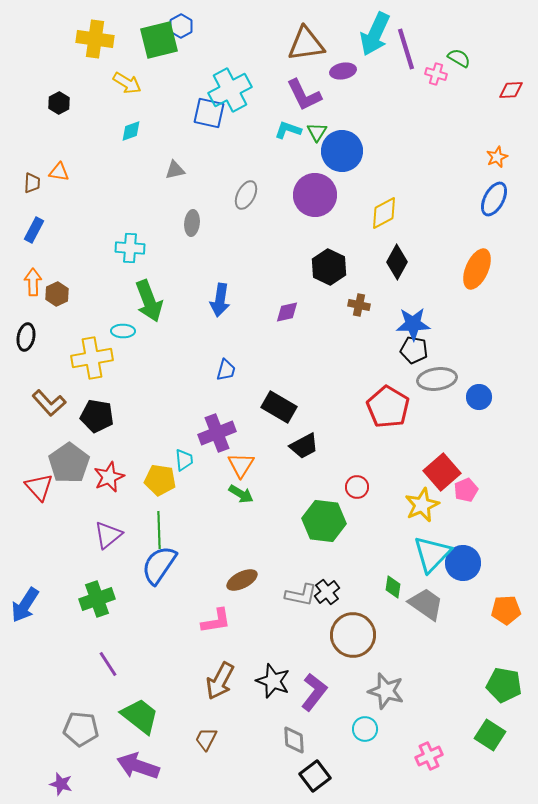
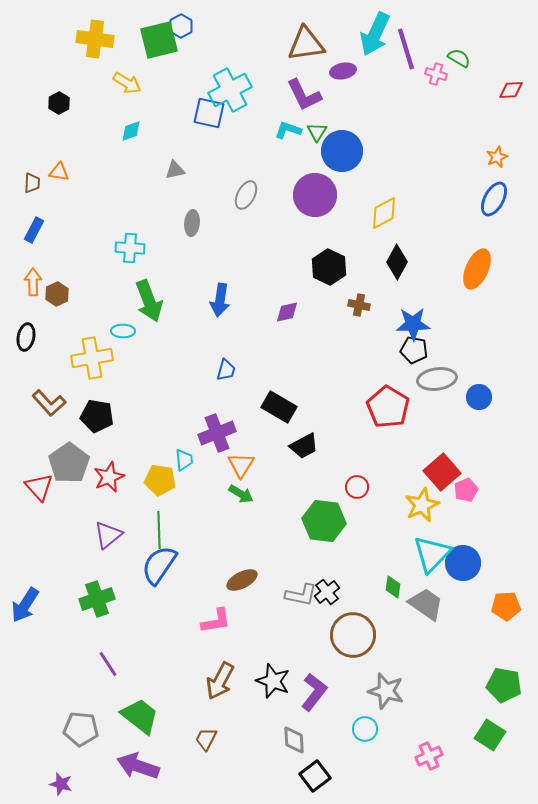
orange pentagon at (506, 610): moved 4 px up
